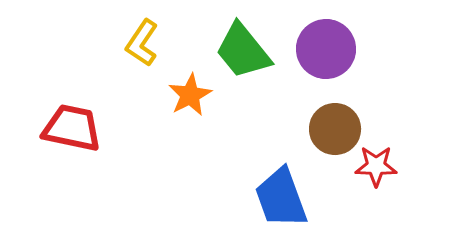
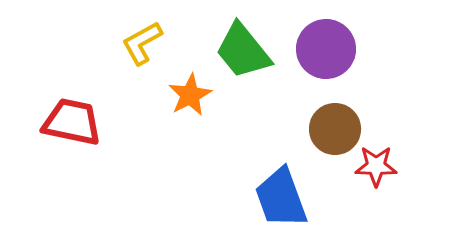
yellow L-shape: rotated 27 degrees clockwise
red trapezoid: moved 6 px up
